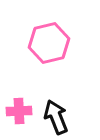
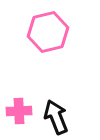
pink hexagon: moved 1 px left, 11 px up
